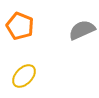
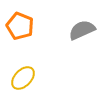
yellow ellipse: moved 1 px left, 2 px down
